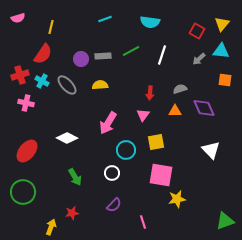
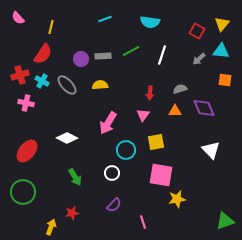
pink semicircle: rotated 64 degrees clockwise
